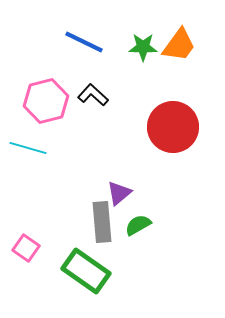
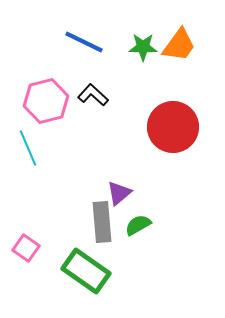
cyan line: rotated 51 degrees clockwise
